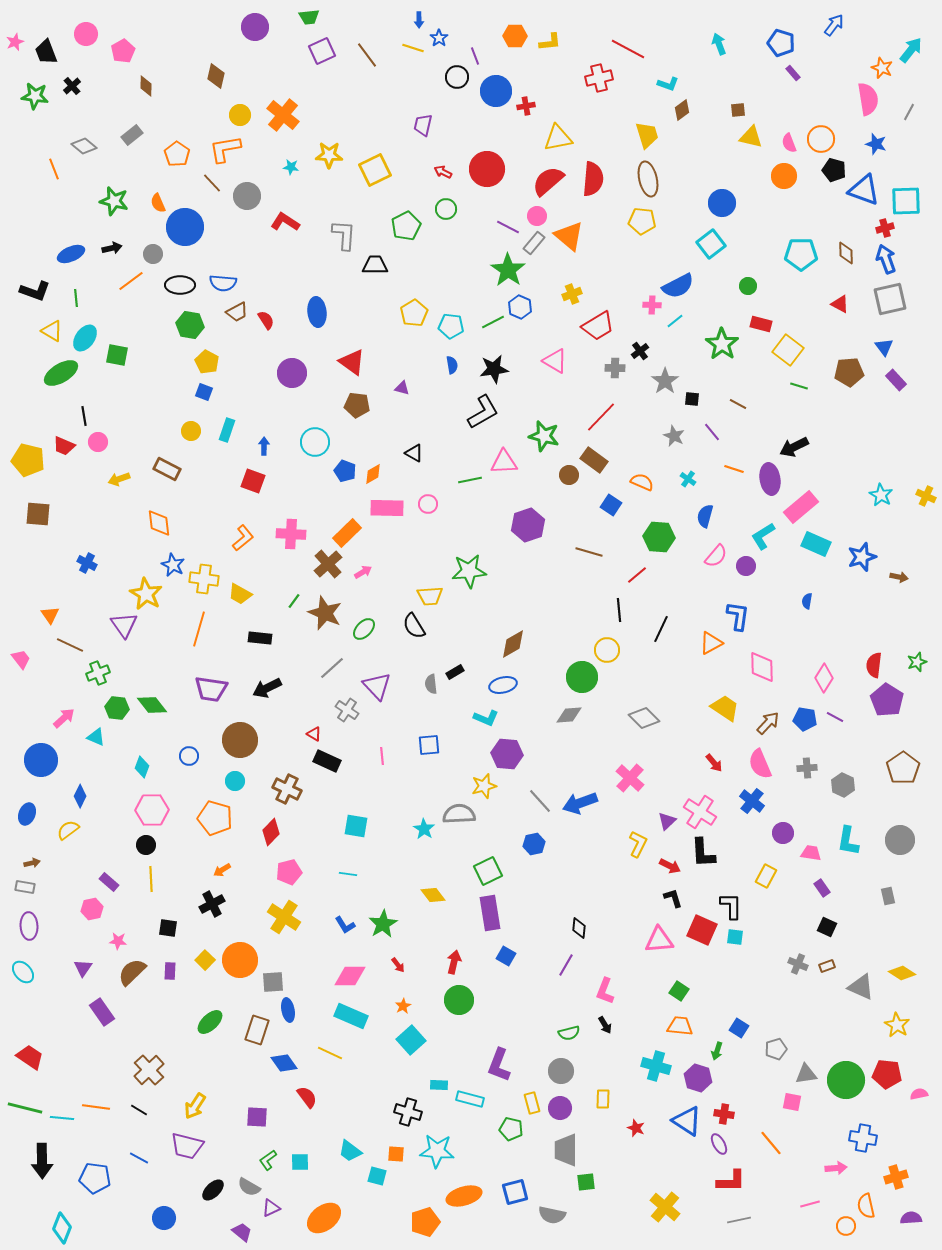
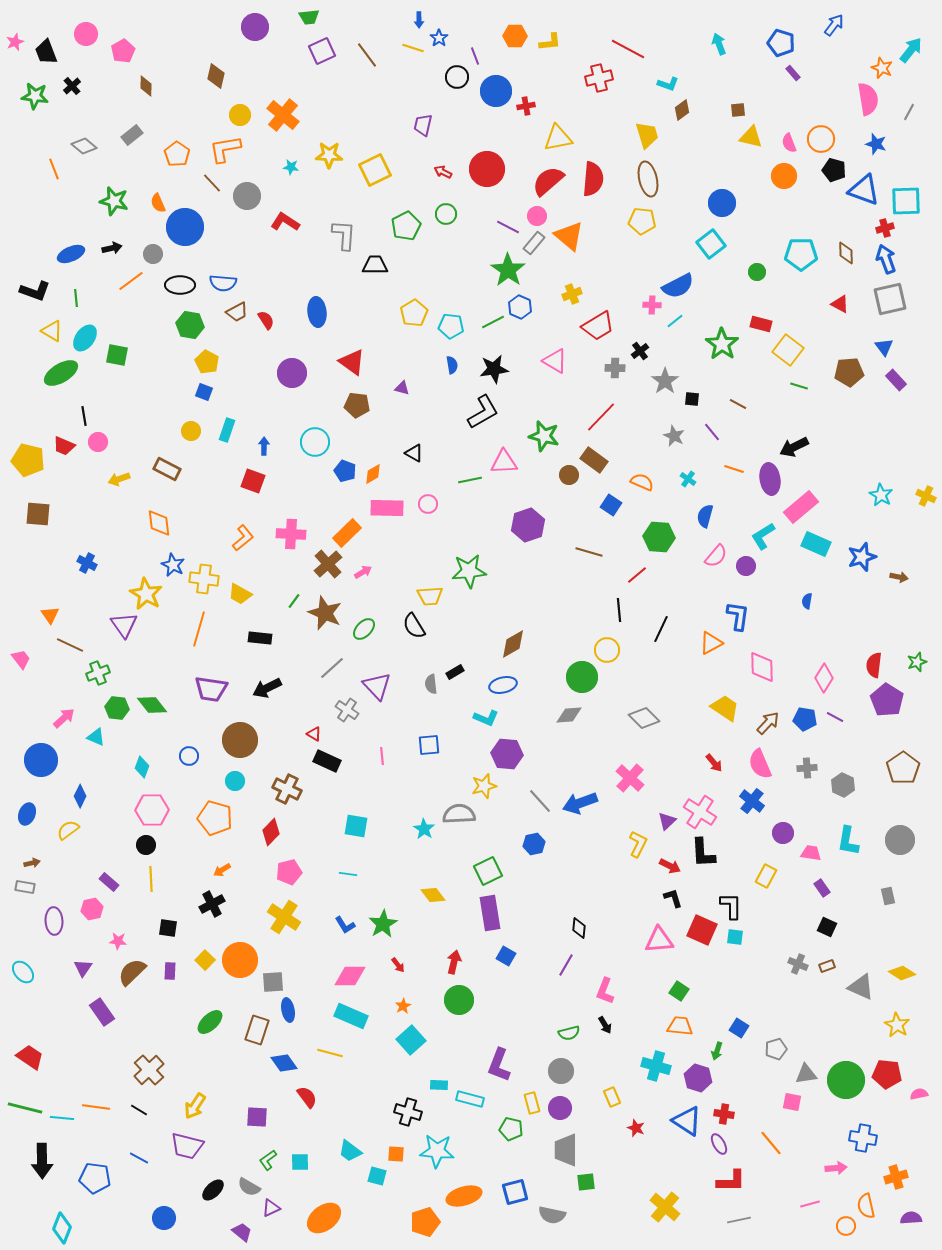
green circle at (446, 209): moved 5 px down
green circle at (748, 286): moved 9 px right, 14 px up
purple ellipse at (29, 926): moved 25 px right, 5 px up
yellow line at (330, 1053): rotated 10 degrees counterclockwise
yellow rectangle at (603, 1099): moved 9 px right, 2 px up; rotated 24 degrees counterclockwise
